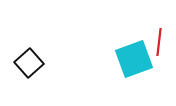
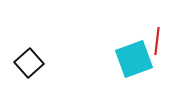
red line: moved 2 px left, 1 px up
